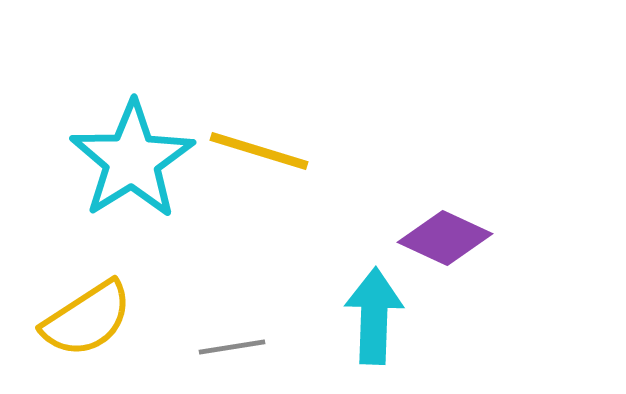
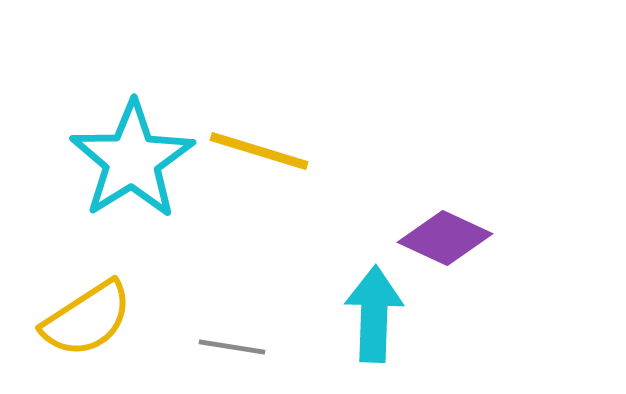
cyan arrow: moved 2 px up
gray line: rotated 18 degrees clockwise
